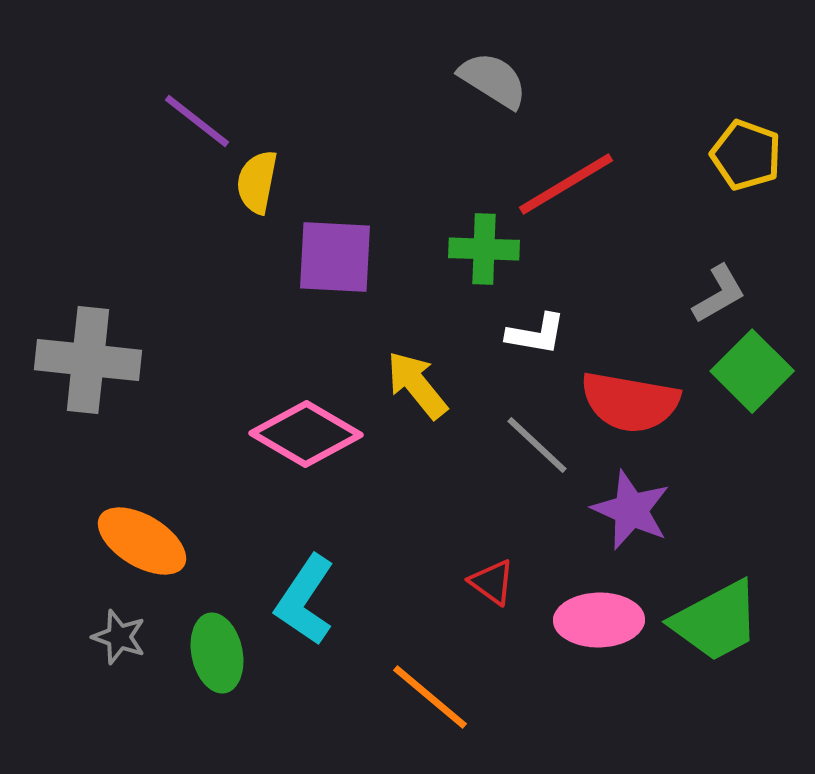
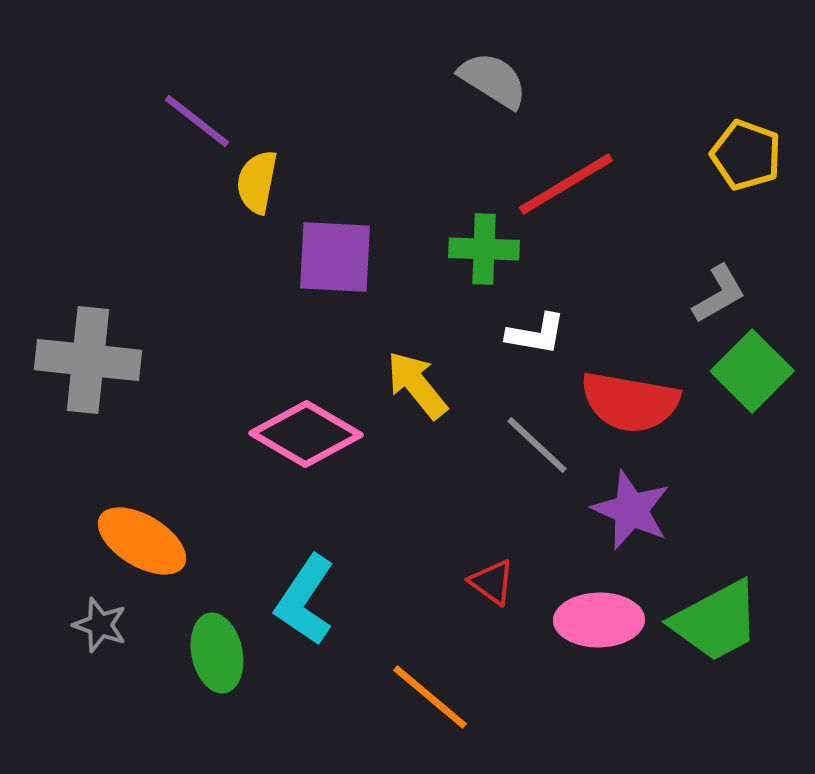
gray star: moved 19 px left, 12 px up
